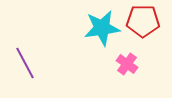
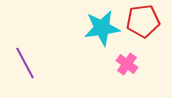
red pentagon: rotated 8 degrees counterclockwise
